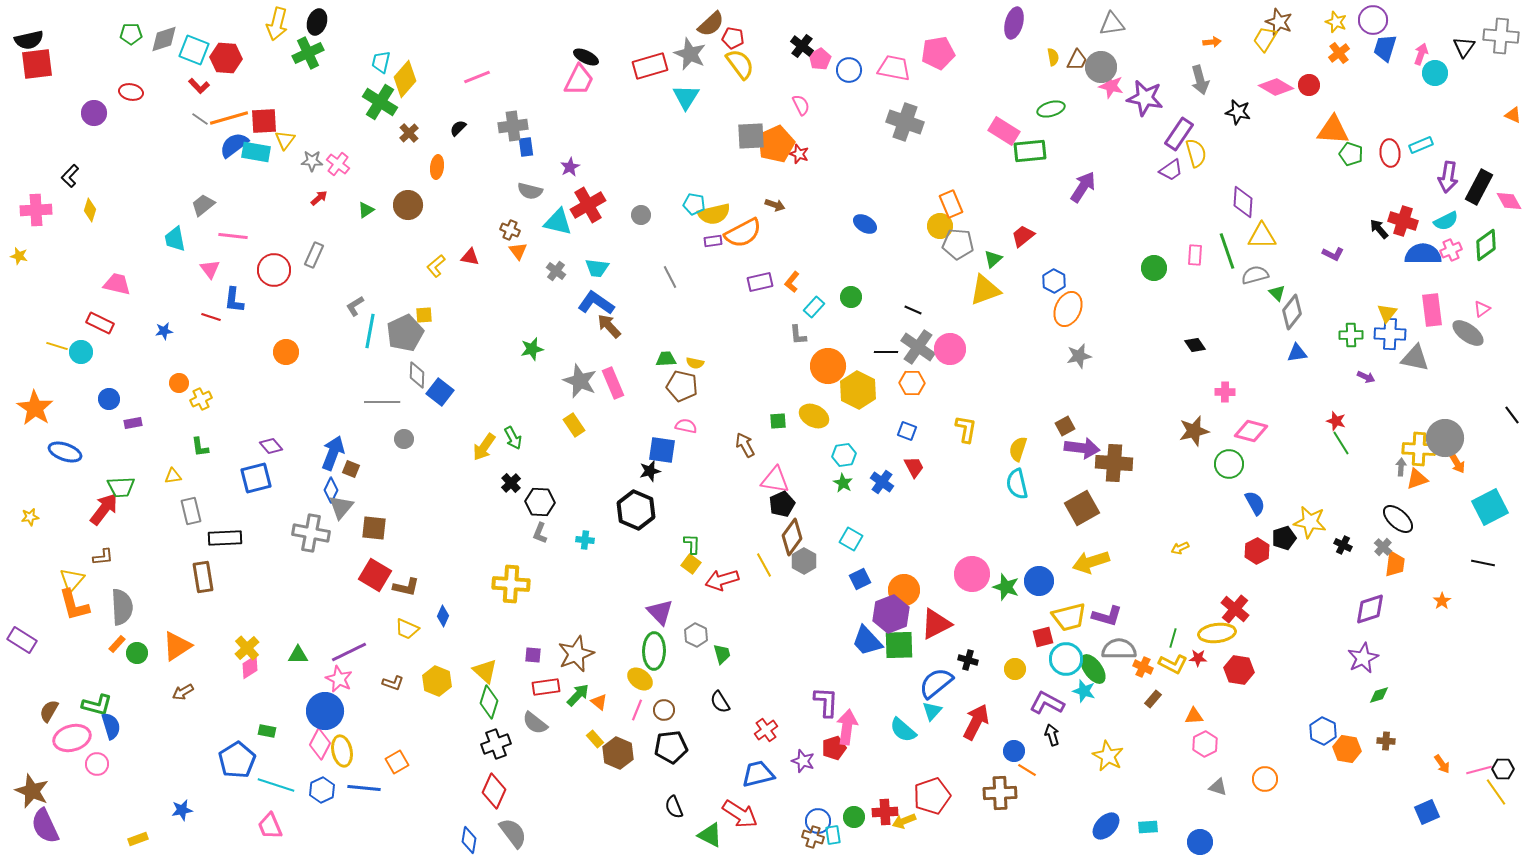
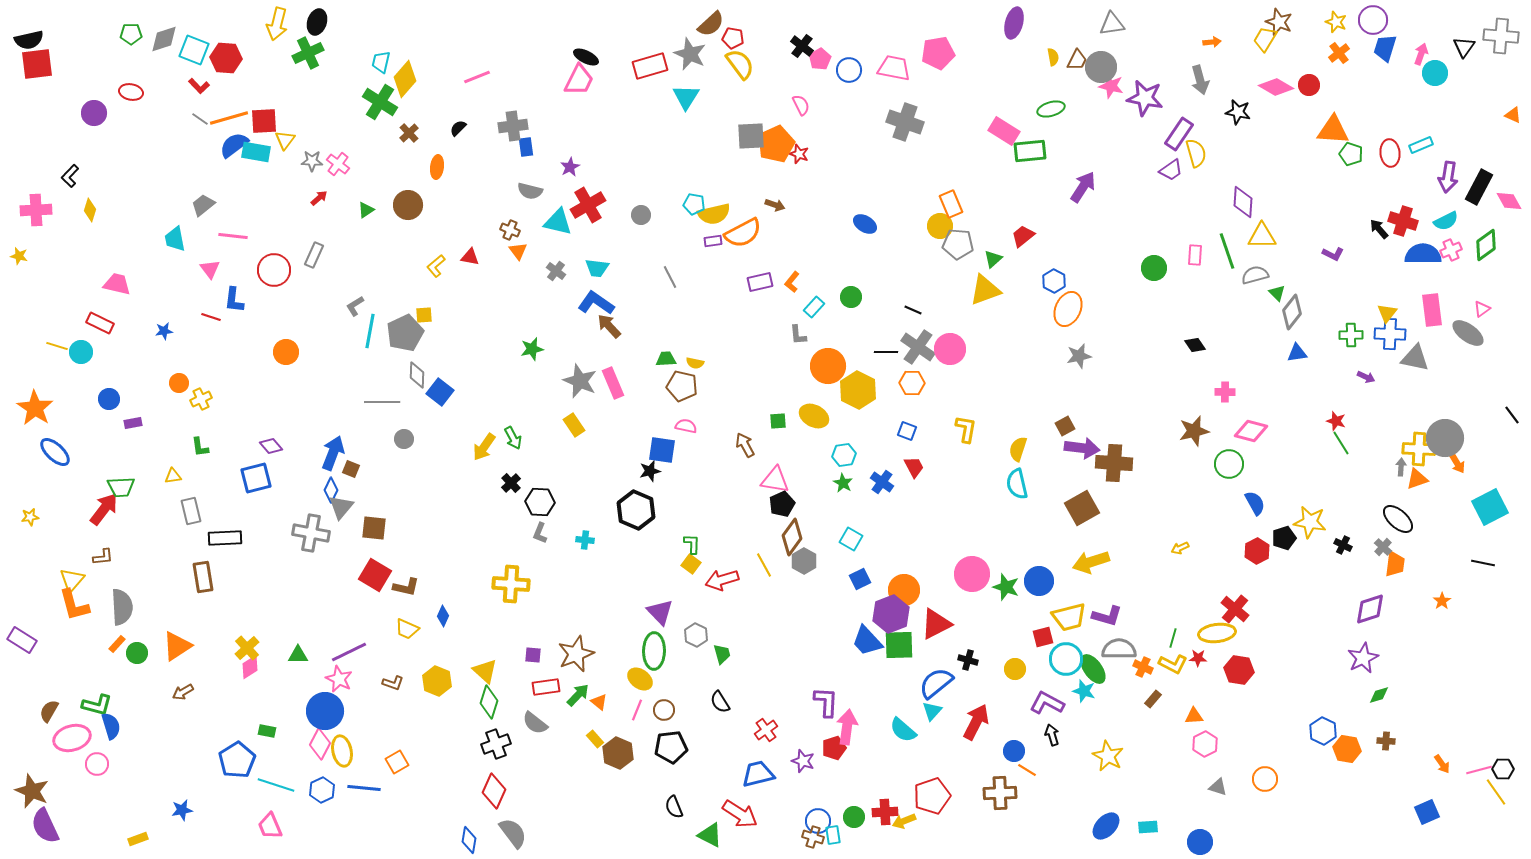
blue ellipse at (65, 452): moved 10 px left; rotated 24 degrees clockwise
